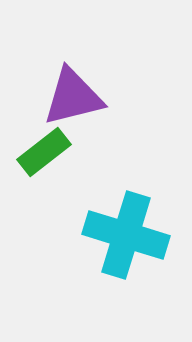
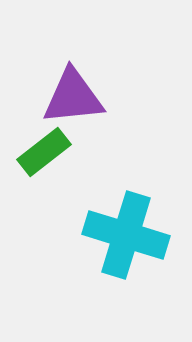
purple triangle: rotated 8 degrees clockwise
